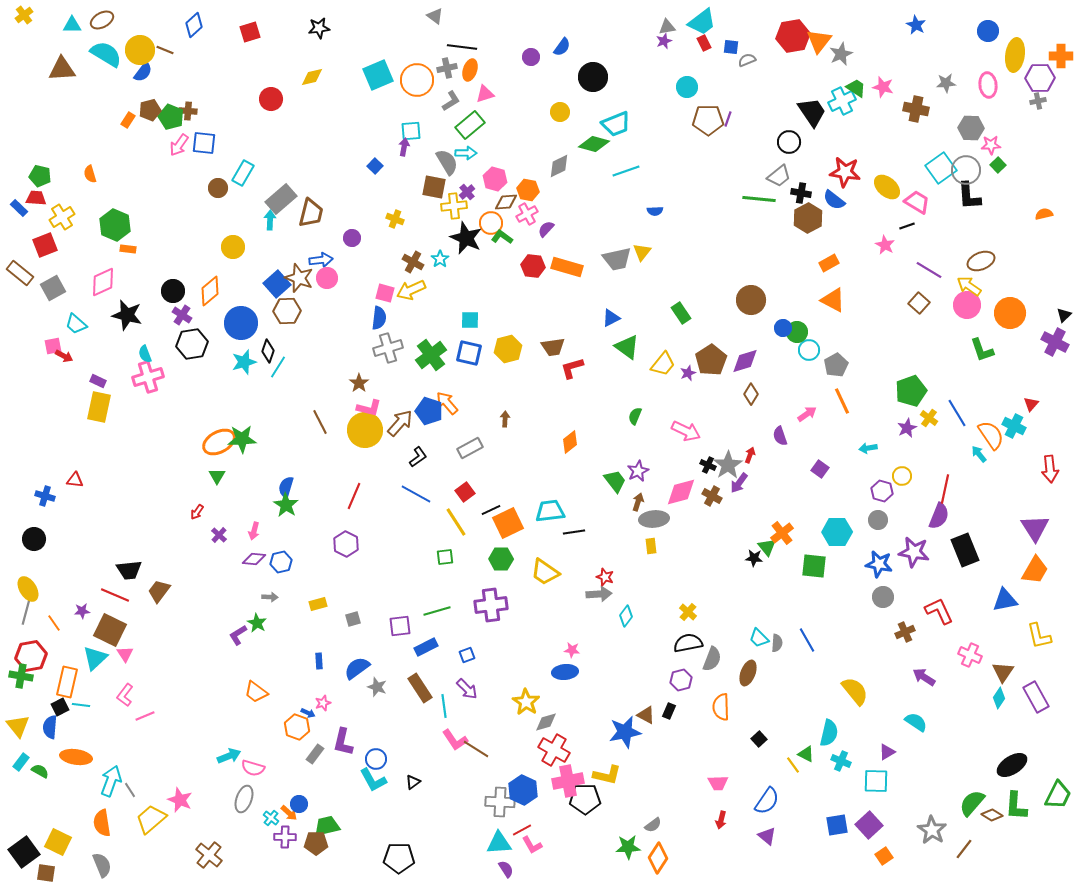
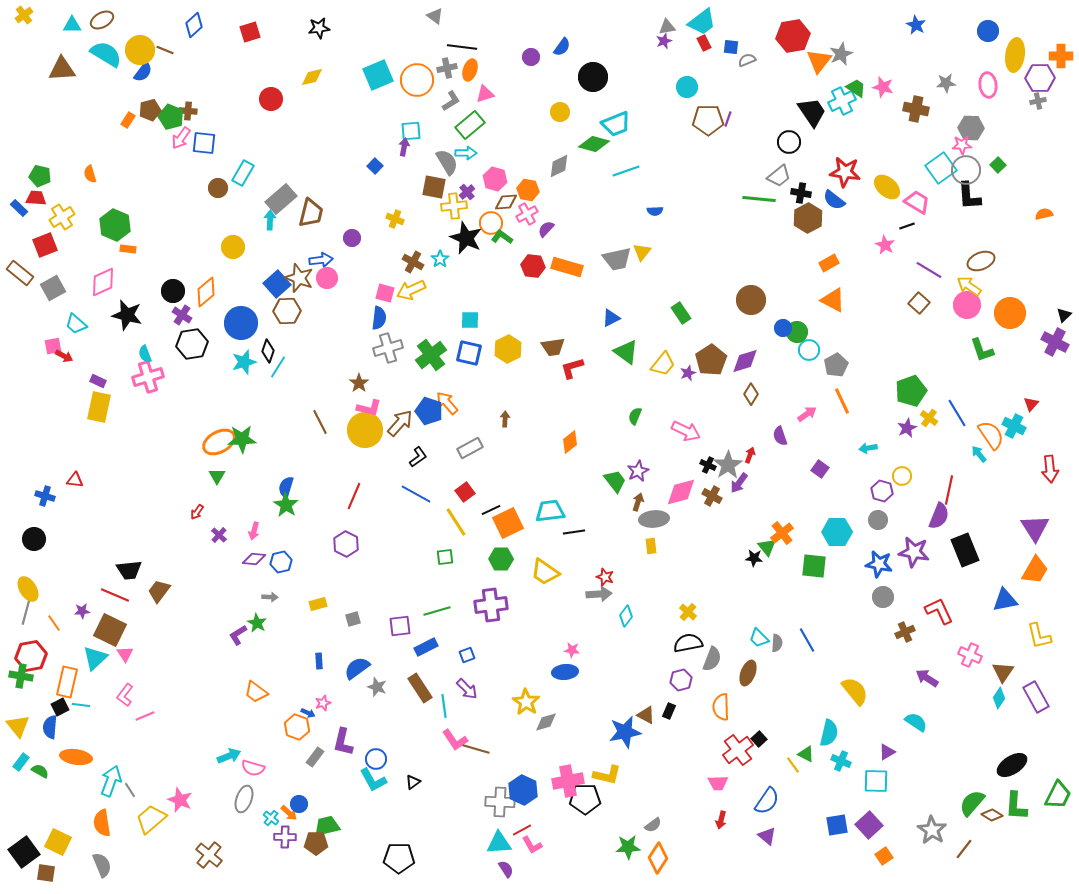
orange triangle at (819, 41): moved 20 px down
pink arrow at (179, 145): moved 2 px right, 7 px up
pink star at (991, 145): moved 29 px left
orange diamond at (210, 291): moved 4 px left, 1 px down
green triangle at (627, 347): moved 1 px left, 5 px down
yellow hexagon at (508, 349): rotated 12 degrees counterclockwise
red line at (945, 489): moved 4 px right, 1 px down
purple arrow at (924, 677): moved 3 px right, 1 px down
brown line at (476, 749): rotated 16 degrees counterclockwise
red cross at (554, 750): moved 184 px right; rotated 24 degrees clockwise
gray rectangle at (315, 754): moved 3 px down
